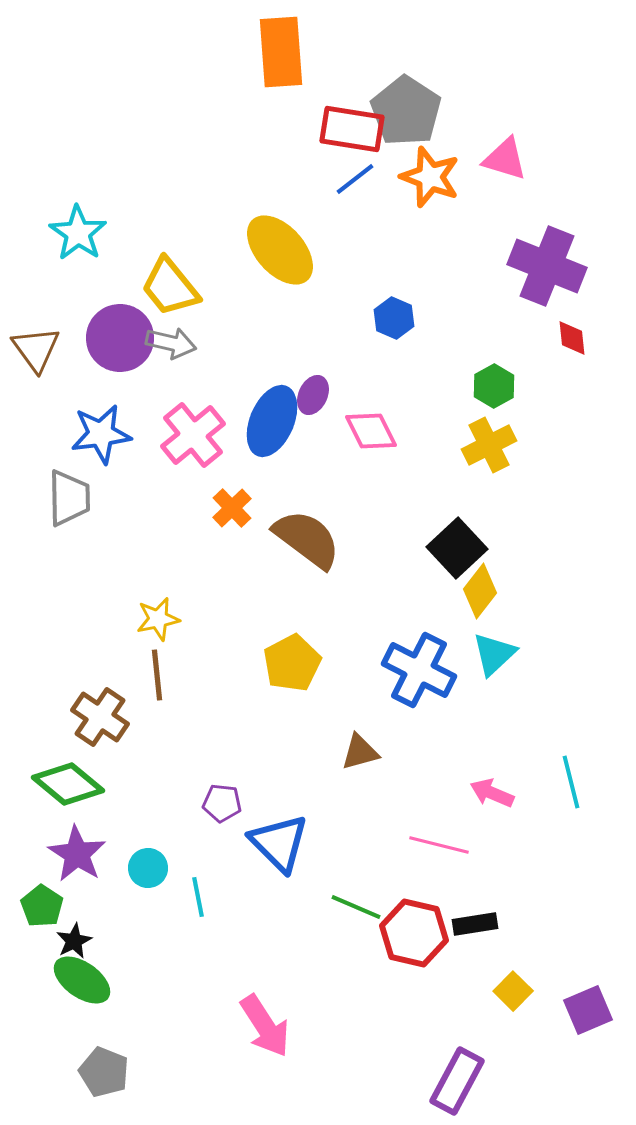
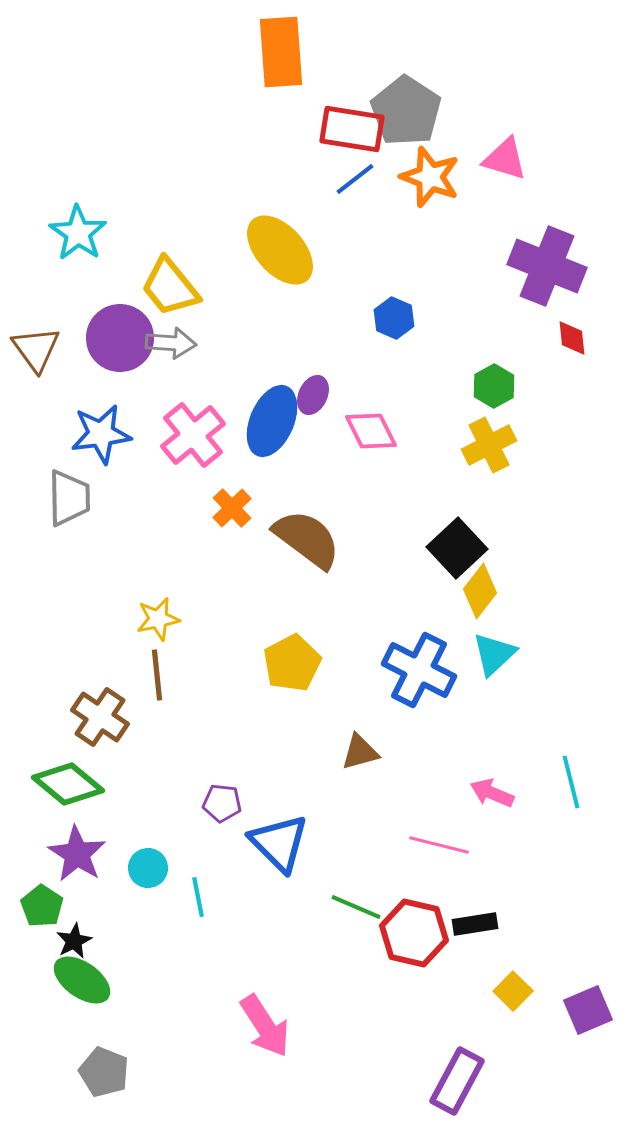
gray arrow at (171, 343): rotated 9 degrees counterclockwise
